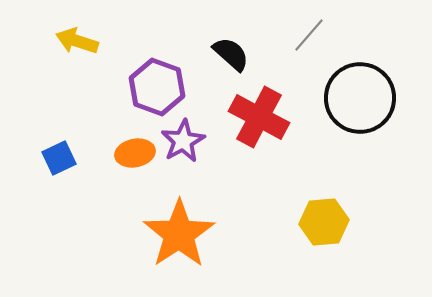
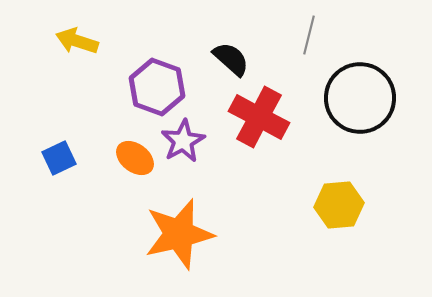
gray line: rotated 27 degrees counterclockwise
black semicircle: moved 5 px down
orange ellipse: moved 5 px down; rotated 48 degrees clockwise
yellow hexagon: moved 15 px right, 17 px up
orange star: rotated 20 degrees clockwise
